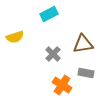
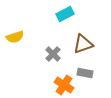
cyan rectangle: moved 16 px right
brown triangle: rotated 10 degrees counterclockwise
gray rectangle: moved 1 px left
orange cross: moved 2 px right
